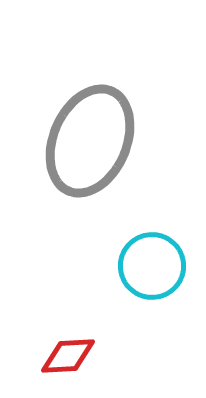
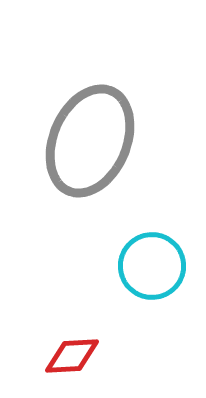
red diamond: moved 4 px right
